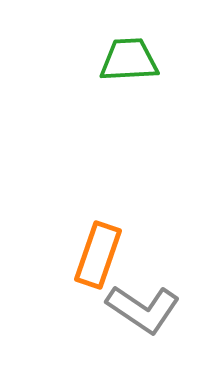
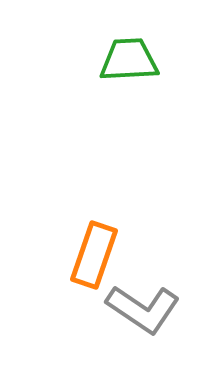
orange rectangle: moved 4 px left
